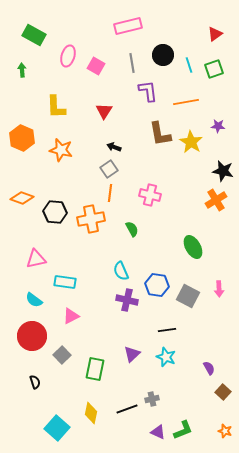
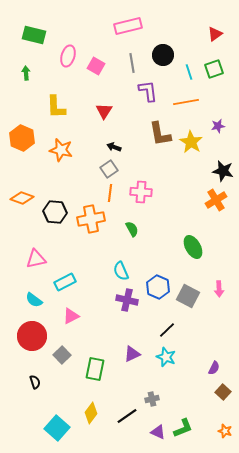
green rectangle at (34, 35): rotated 15 degrees counterclockwise
cyan line at (189, 65): moved 7 px down
green arrow at (22, 70): moved 4 px right, 3 px down
purple star at (218, 126): rotated 16 degrees counterclockwise
pink cross at (150, 195): moved 9 px left, 3 px up; rotated 10 degrees counterclockwise
cyan rectangle at (65, 282): rotated 35 degrees counterclockwise
blue hexagon at (157, 285): moved 1 px right, 2 px down; rotated 15 degrees clockwise
black line at (167, 330): rotated 36 degrees counterclockwise
purple triangle at (132, 354): rotated 18 degrees clockwise
purple semicircle at (209, 368): moved 5 px right; rotated 56 degrees clockwise
black line at (127, 409): moved 7 px down; rotated 15 degrees counterclockwise
yellow diamond at (91, 413): rotated 25 degrees clockwise
green L-shape at (183, 430): moved 2 px up
